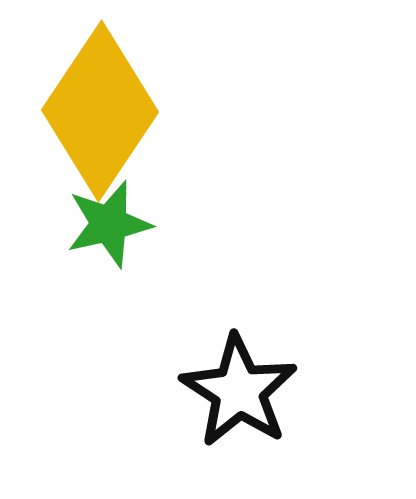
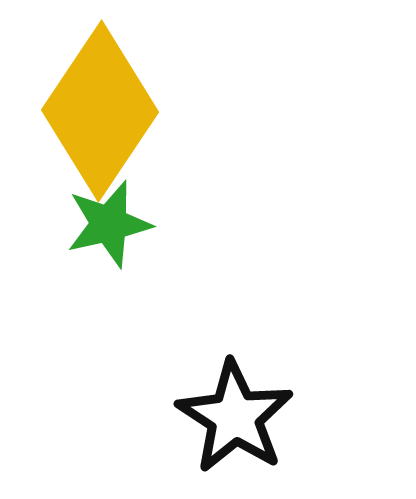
black star: moved 4 px left, 26 px down
